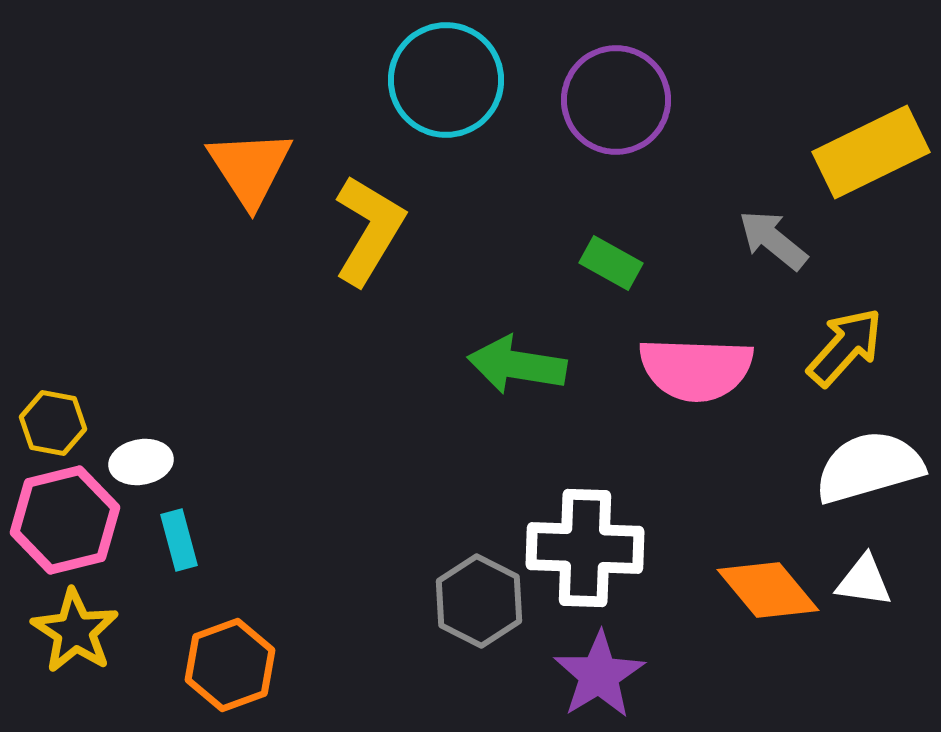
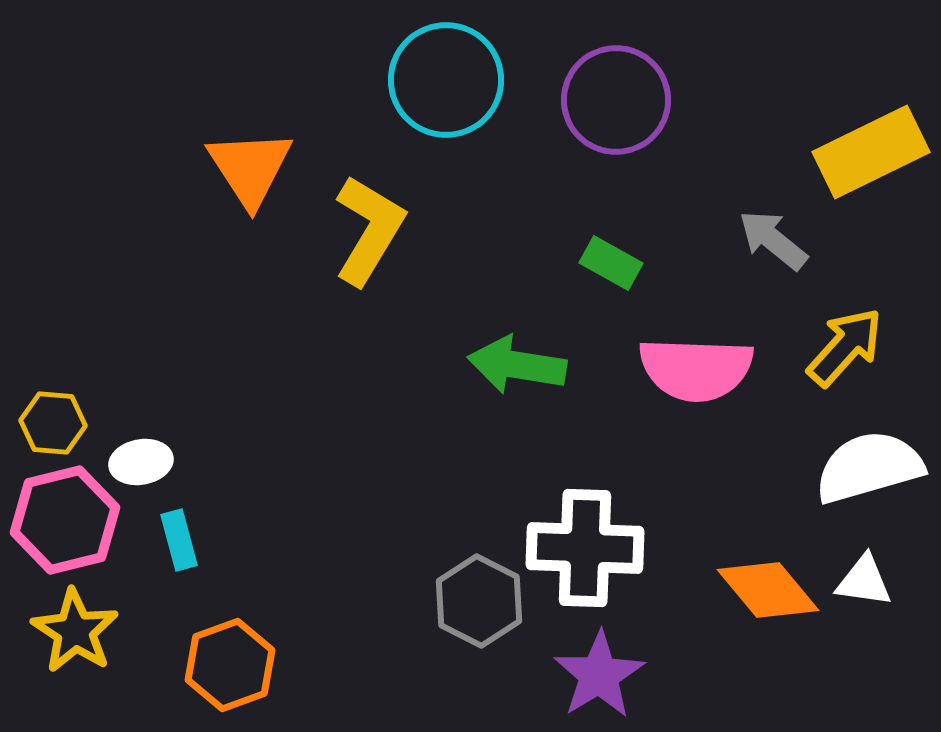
yellow hexagon: rotated 6 degrees counterclockwise
